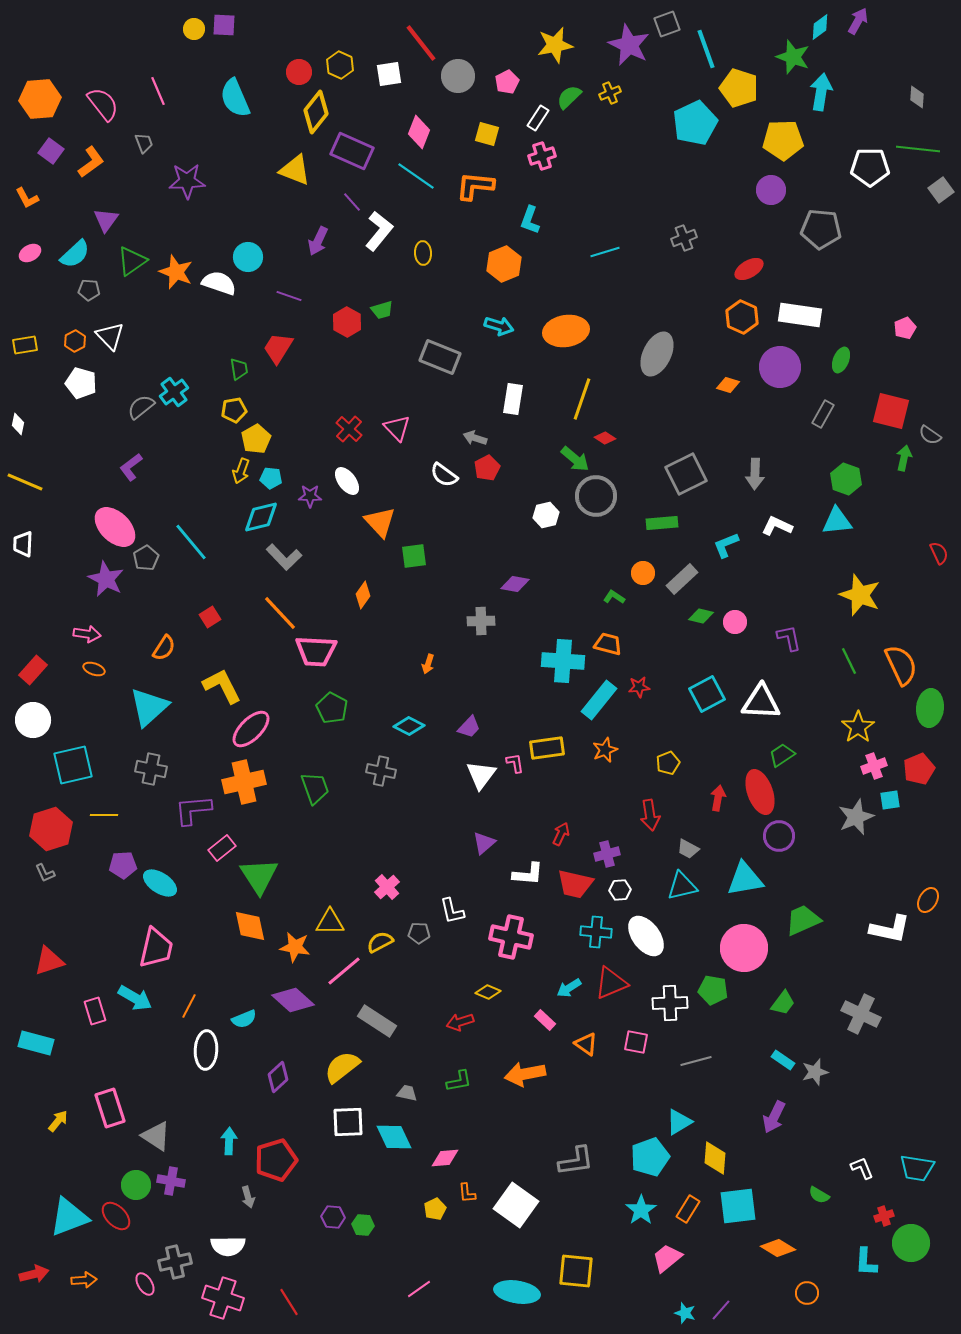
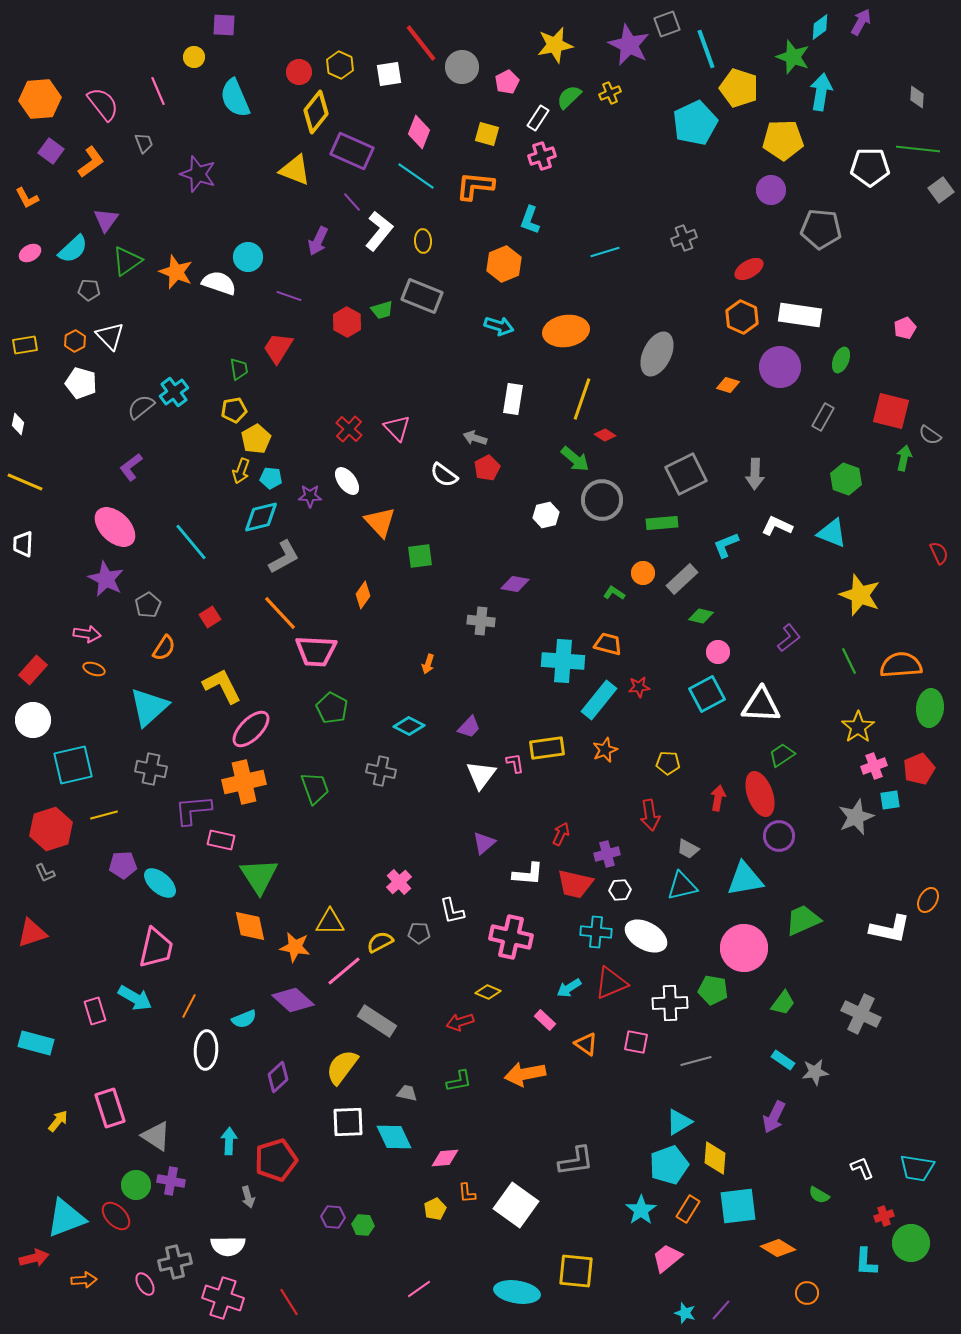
purple arrow at (858, 21): moved 3 px right, 1 px down
yellow circle at (194, 29): moved 28 px down
gray circle at (458, 76): moved 4 px right, 9 px up
purple star at (187, 181): moved 11 px right, 7 px up; rotated 21 degrees clockwise
yellow ellipse at (423, 253): moved 12 px up
cyan semicircle at (75, 254): moved 2 px left, 5 px up
green triangle at (132, 261): moved 5 px left
gray rectangle at (440, 357): moved 18 px left, 61 px up
gray rectangle at (823, 414): moved 3 px down
red diamond at (605, 438): moved 3 px up
gray circle at (596, 496): moved 6 px right, 4 px down
cyan triangle at (837, 521): moved 5 px left, 12 px down; rotated 28 degrees clockwise
green square at (414, 556): moved 6 px right
gray L-shape at (284, 557): rotated 75 degrees counterclockwise
gray pentagon at (146, 558): moved 2 px right, 47 px down
green L-shape at (614, 597): moved 4 px up
gray cross at (481, 621): rotated 8 degrees clockwise
pink circle at (735, 622): moved 17 px left, 30 px down
purple L-shape at (789, 638): rotated 64 degrees clockwise
orange semicircle at (901, 665): rotated 69 degrees counterclockwise
white triangle at (761, 702): moved 3 px down
yellow pentagon at (668, 763): rotated 25 degrees clockwise
red ellipse at (760, 792): moved 2 px down
yellow line at (104, 815): rotated 16 degrees counterclockwise
pink rectangle at (222, 848): moved 1 px left, 8 px up; rotated 52 degrees clockwise
cyan ellipse at (160, 883): rotated 8 degrees clockwise
pink cross at (387, 887): moved 12 px right, 5 px up
white ellipse at (646, 936): rotated 24 degrees counterclockwise
red triangle at (49, 961): moved 17 px left, 28 px up
yellow semicircle at (342, 1067): rotated 15 degrees counterclockwise
gray star at (815, 1072): rotated 8 degrees clockwise
cyan pentagon at (650, 1157): moved 19 px right, 8 px down
cyan triangle at (69, 1217): moved 3 px left, 1 px down
red arrow at (34, 1274): moved 16 px up
